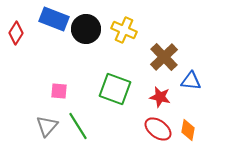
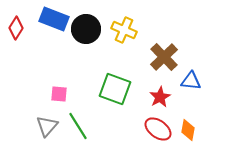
red diamond: moved 5 px up
pink square: moved 3 px down
red star: rotated 30 degrees clockwise
